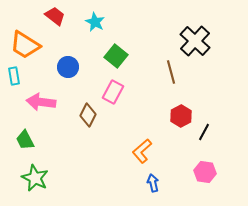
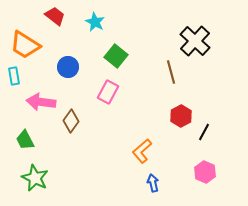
pink rectangle: moved 5 px left
brown diamond: moved 17 px left, 6 px down; rotated 10 degrees clockwise
pink hexagon: rotated 15 degrees clockwise
